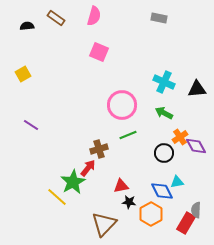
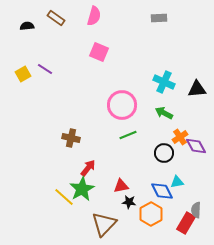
gray rectangle: rotated 14 degrees counterclockwise
purple line: moved 14 px right, 56 px up
brown cross: moved 28 px left, 11 px up; rotated 30 degrees clockwise
green star: moved 9 px right, 7 px down
yellow line: moved 7 px right
